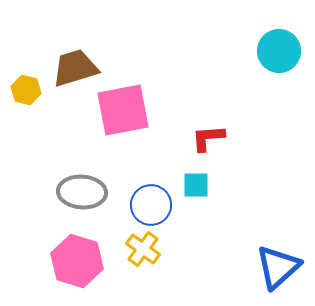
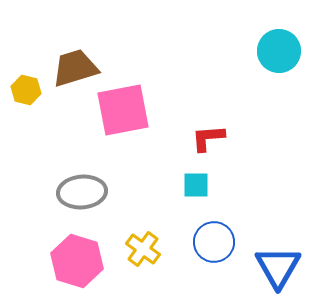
gray ellipse: rotated 9 degrees counterclockwise
blue circle: moved 63 px right, 37 px down
blue triangle: rotated 18 degrees counterclockwise
